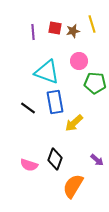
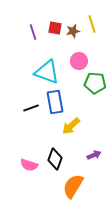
purple line: rotated 14 degrees counterclockwise
black line: moved 3 px right; rotated 56 degrees counterclockwise
yellow arrow: moved 3 px left, 3 px down
purple arrow: moved 3 px left, 5 px up; rotated 64 degrees counterclockwise
